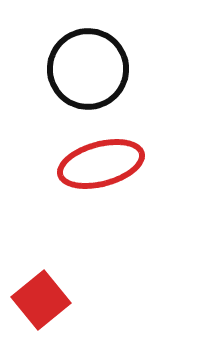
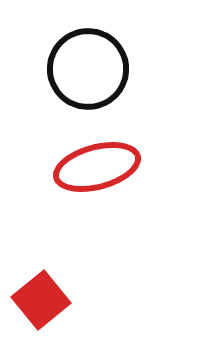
red ellipse: moved 4 px left, 3 px down
